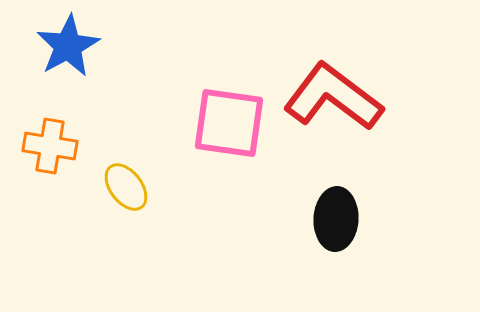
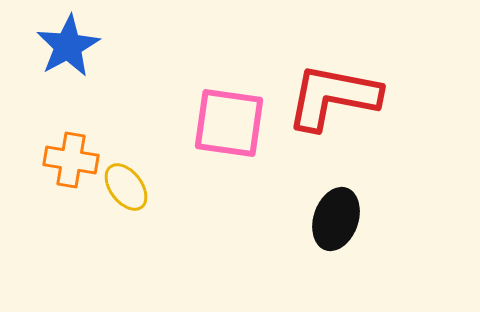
red L-shape: rotated 26 degrees counterclockwise
orange cross: moved 21 px right, 14 px down
black ellipse: rotated 16 degrees clockwise
